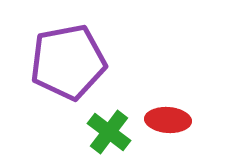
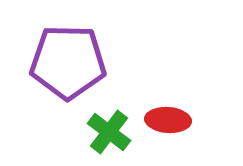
purple pentagon: rotated 12 degrees clockwise
